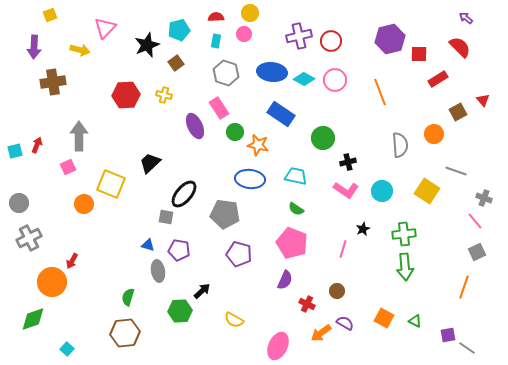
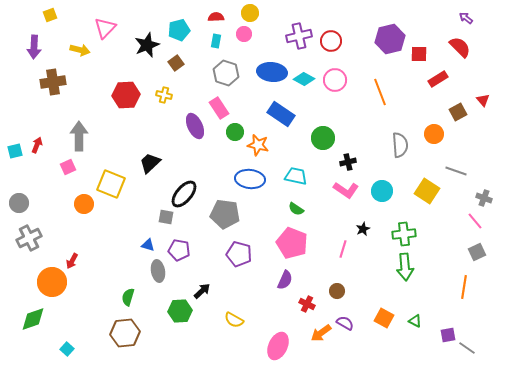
orange line at (464, 287): rotated 10 degrees counterclockwise
